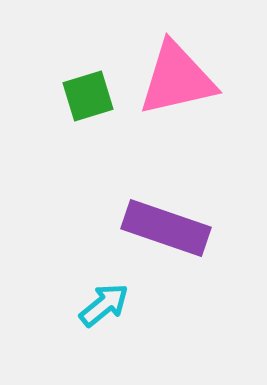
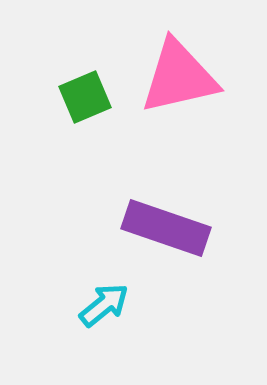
pink triangle: moved 2 px right, 2 px up
green square: moved 3 px left, 1 px down; rotated 6 degrees counterclockwise
